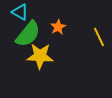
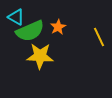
cyan triangle: moved 4 px left, 5 px down
green semicircle: moved 2 px right, 3 px up; rotated 28 degrees clockwise
